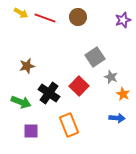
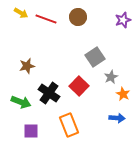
red line: moved 1 px right, 1 px down
gray star: rotated 24 degrees clockwise
